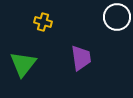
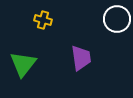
white circle: moved 2 px down
yellow cross: moved 2 px up
